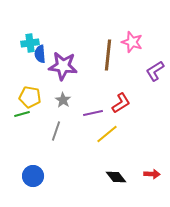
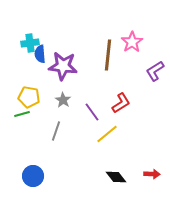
pink star: rotated 20 degrees clockwise
yellow pentagon: moved 1 px left
purple line: moved 1 px left, 1 px up; rotated 66 degrees clockwise
